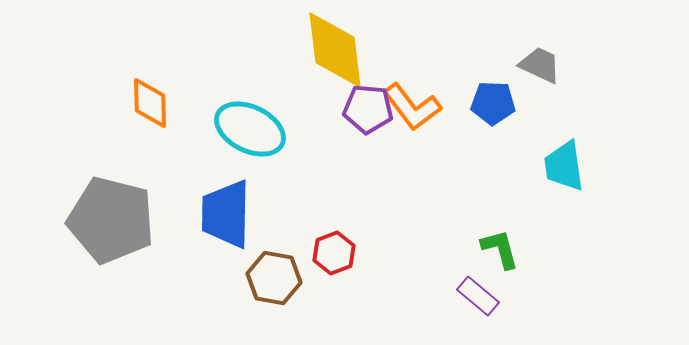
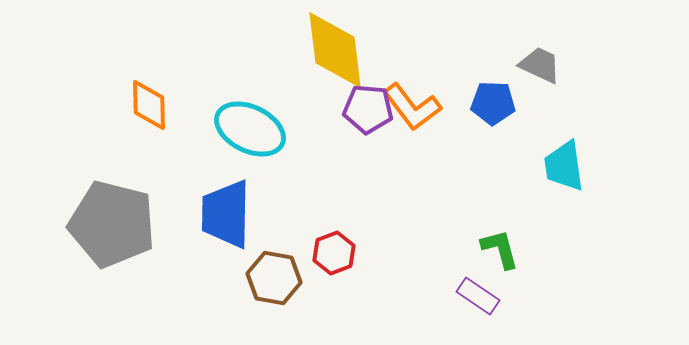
orange diamond: moved 1 px left, 2 px down
gray pentagon: moved 1 px right, 4 px down
purple rectangle: rotated 6 degrees counterclockwise
